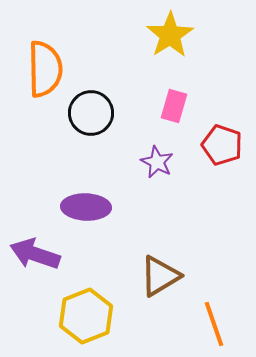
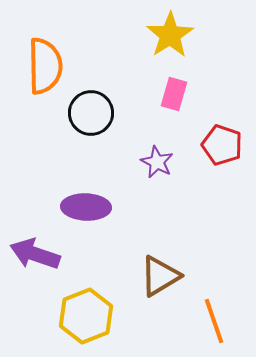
orange semicircle: moved 3 px up
pink rectangle: moved 12 px up
orange line: moved 3 px up
